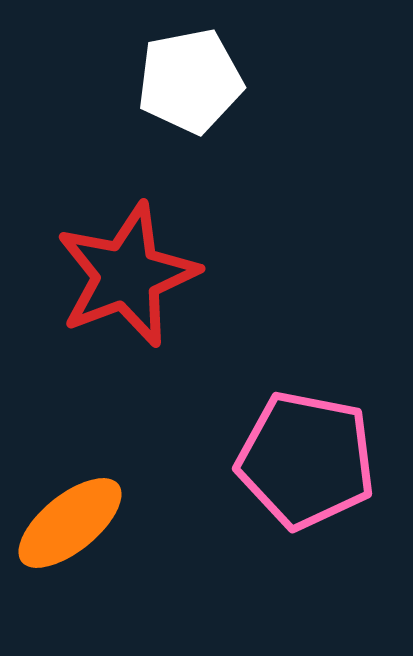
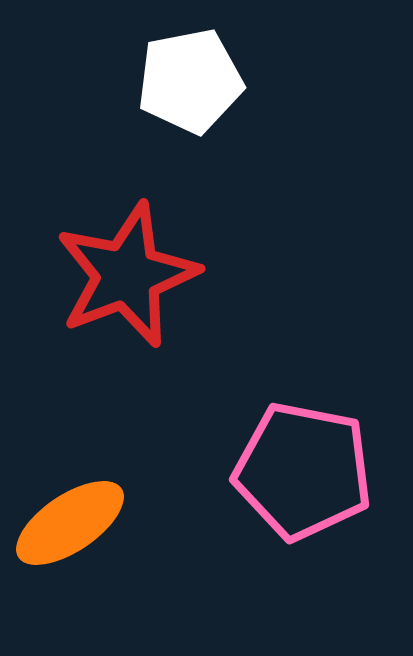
pink pentagon: moved 3 px left, 11 px down
orange ellipse: rotated 5 degrees clockwise
